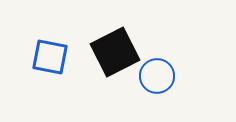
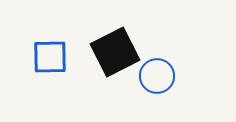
blue square: rotated 12 degrees counterclockwise
